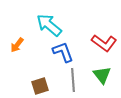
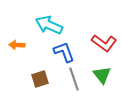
cyan arrow: rotated 16 degrees counterclockwise
orange arrow: rotated 56 degrees clockwise
blue L-shape: moved 1 px right
gray line: moved 1 px right, 1 px up; rotated 15 degrees counterclockwise
brown square: moved 7 px up
